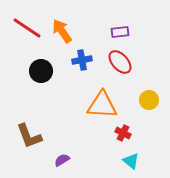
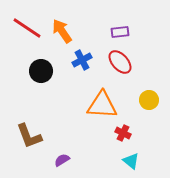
blue cross: rotated 18 degrees counterclockwise
